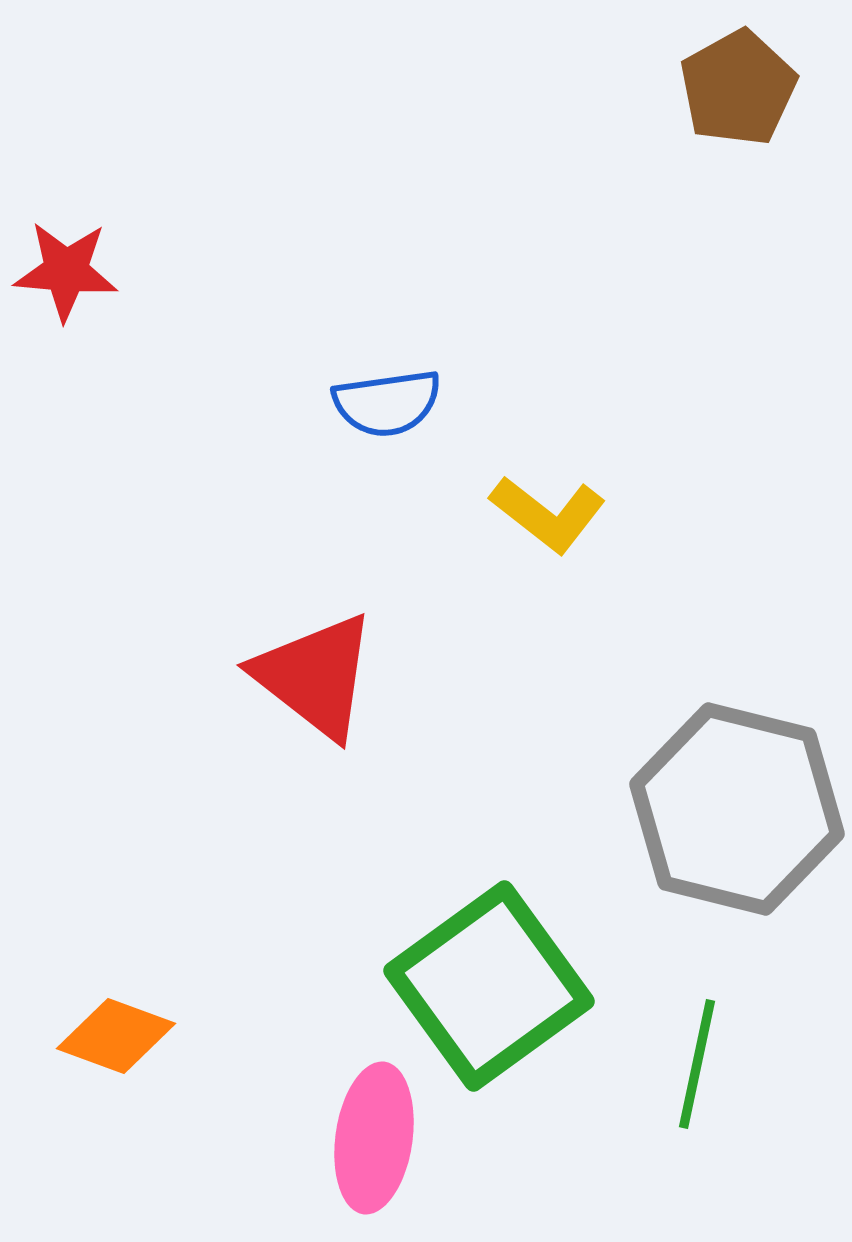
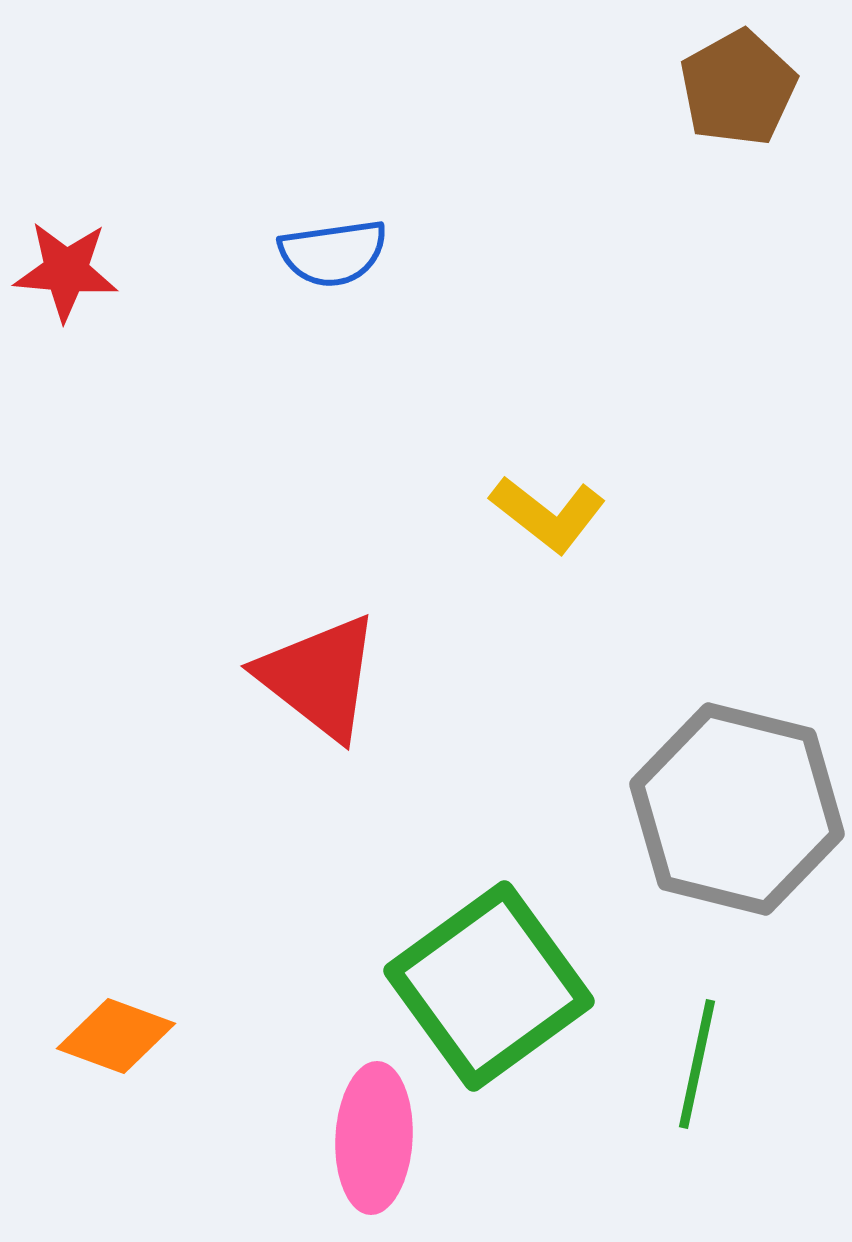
blue semicircle: moved 54 px left, 150 px up
red triangle: moved 4 px right, 1 px down
pink ellipse: rotated 5 degrees counterclockwise
